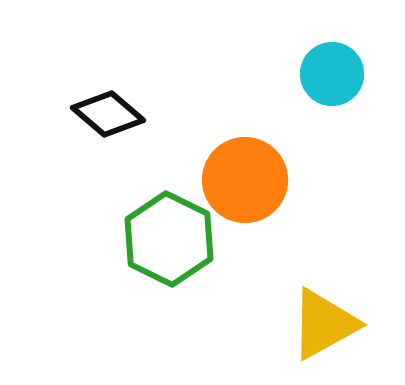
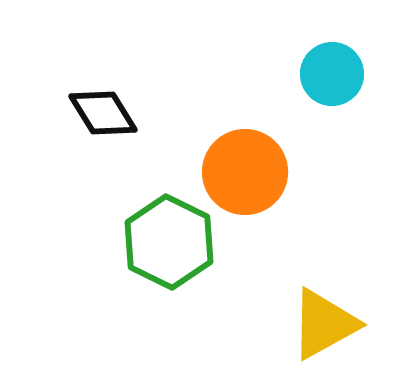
black diamond: moved 5 px left, 1 px up; rotated 18 degrees clockwise
orange circle: moved 8 px up
green hexagon: moved 3 px down
